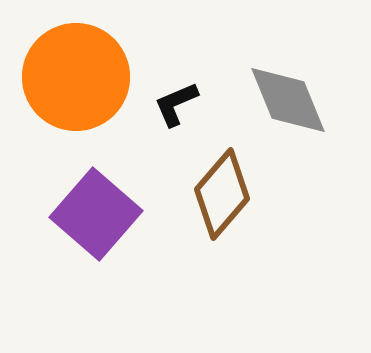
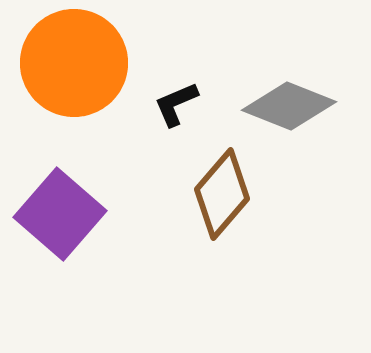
orange circle: moved 2 px left, 14 px up
gray diamond: moved 1 px right, 6 px down; rotated 46 degrees counterclockwise
purple square: moved 36 px left
